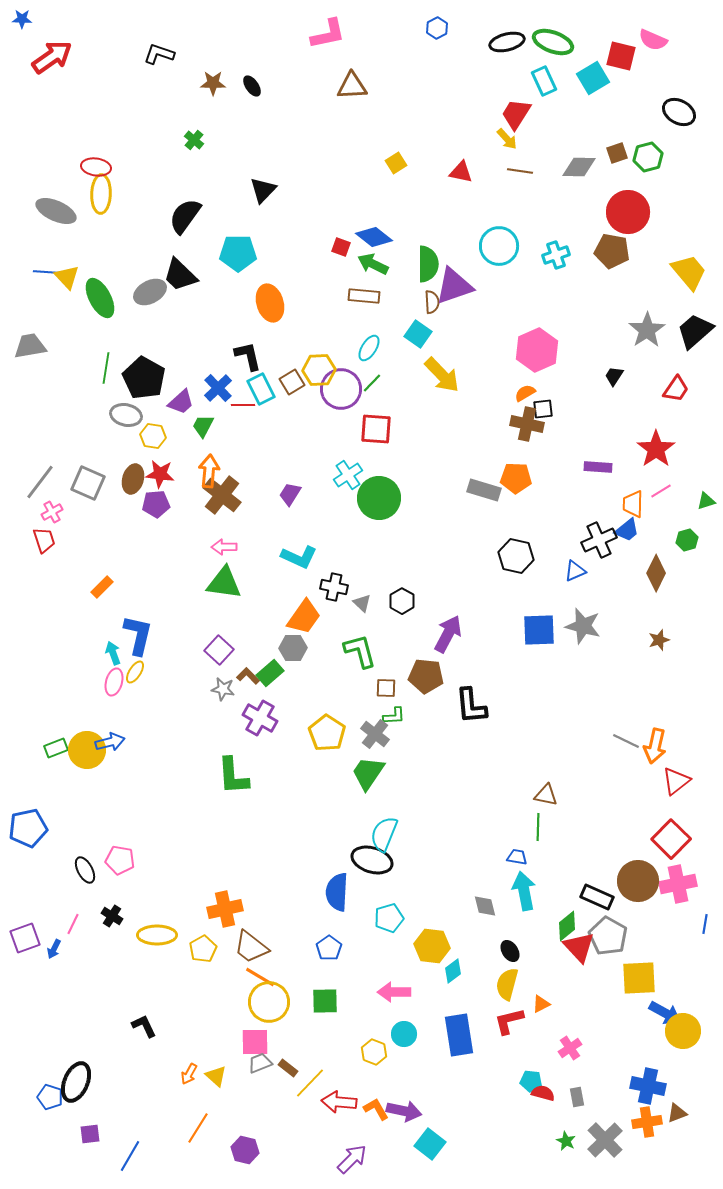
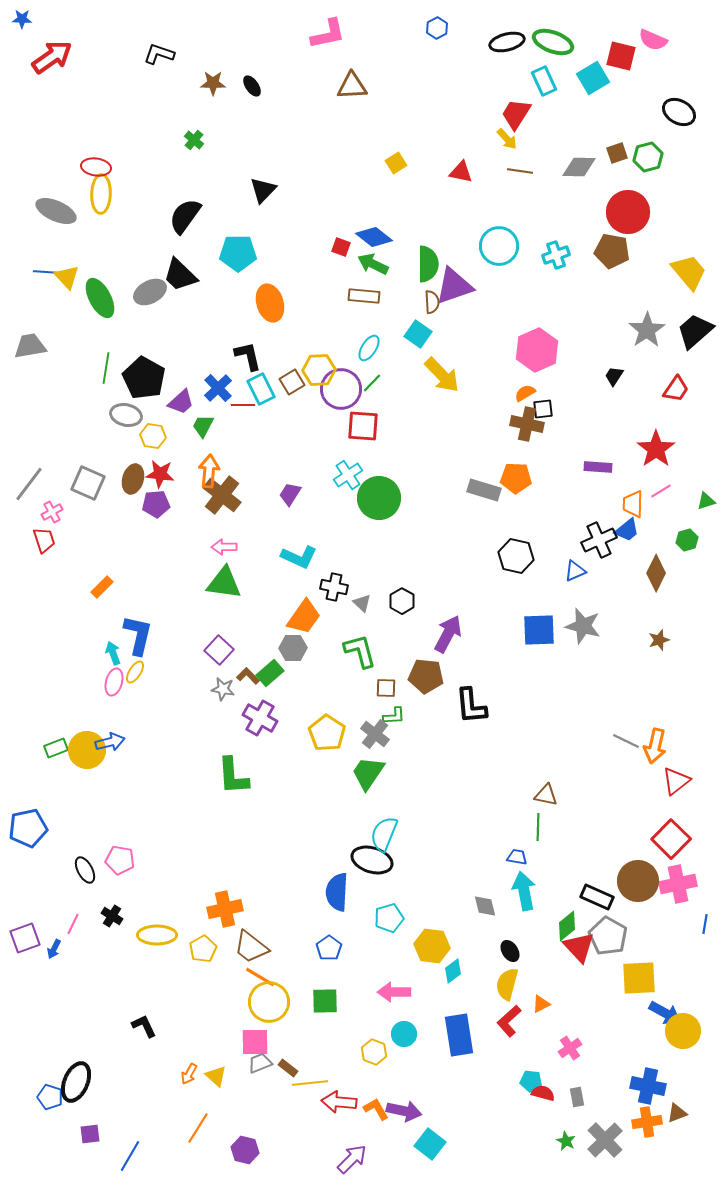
red square at (376, 429): moved 13 px left, 3 px up
gray line at (40, 482): moved 11 px left, 2 px down
red L-shape at (509, 1021): rotated 28 degrees counterclockwise
yellow line at (310, 1083): rotated 40 degrees clockwise
